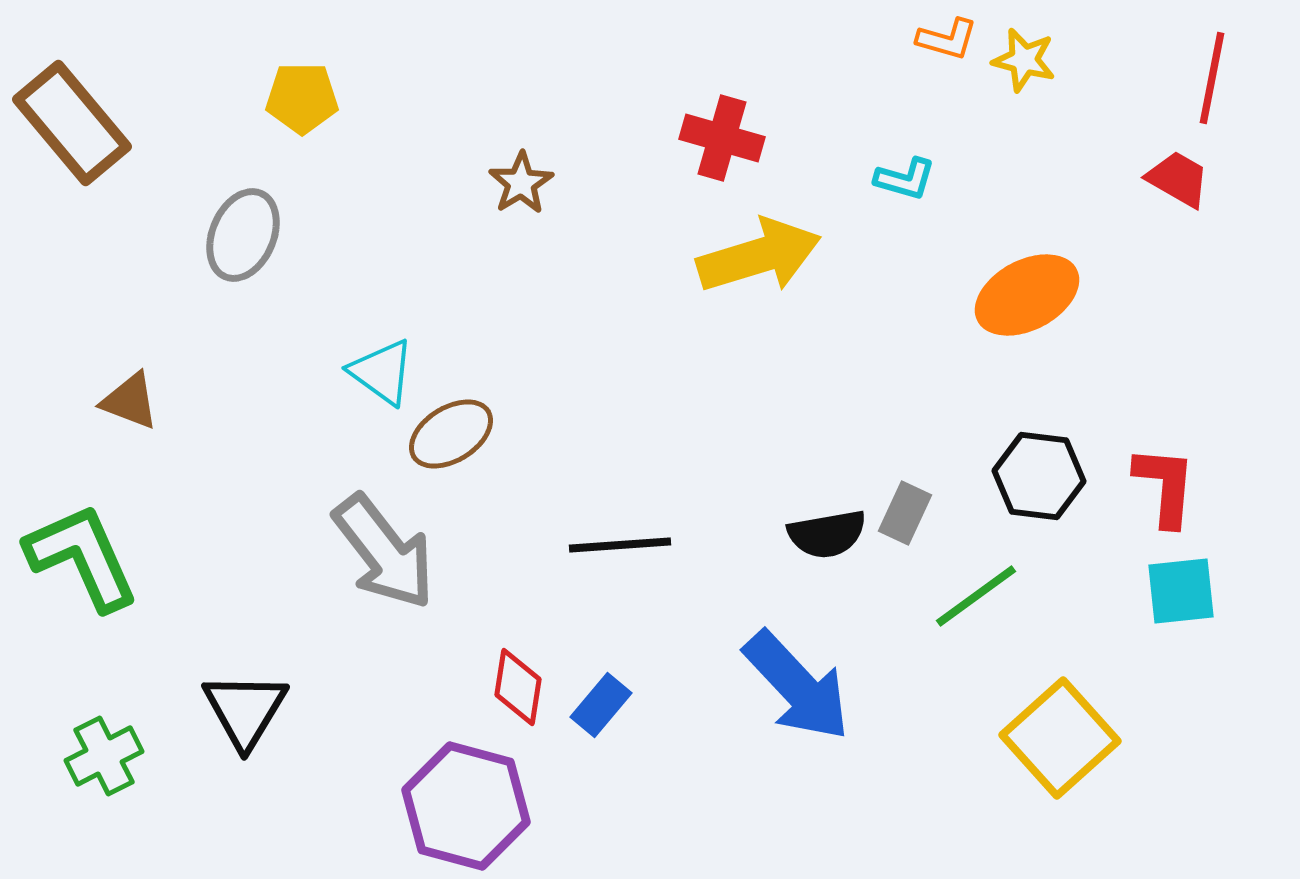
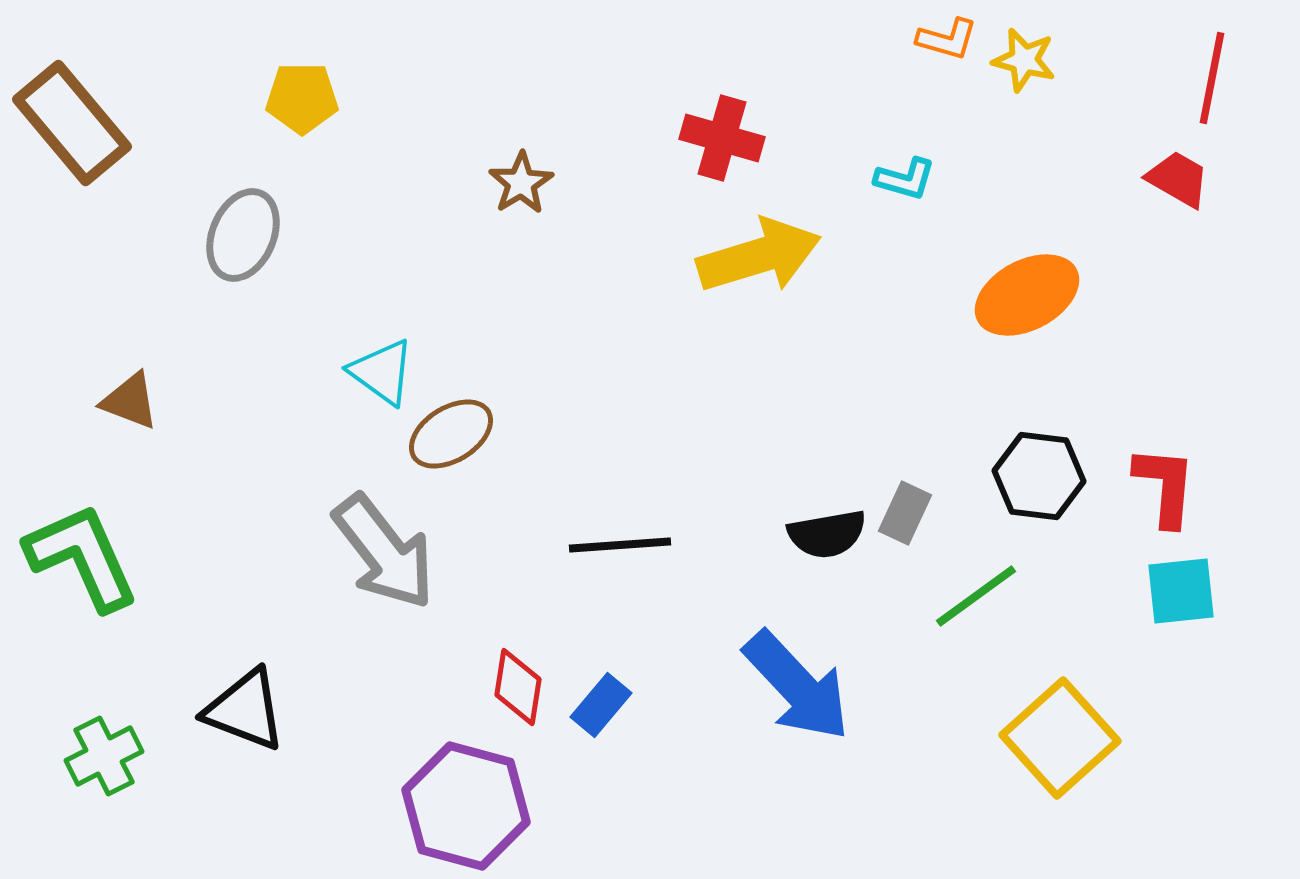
black triangle: rotated 40 degrees counterclockwise
